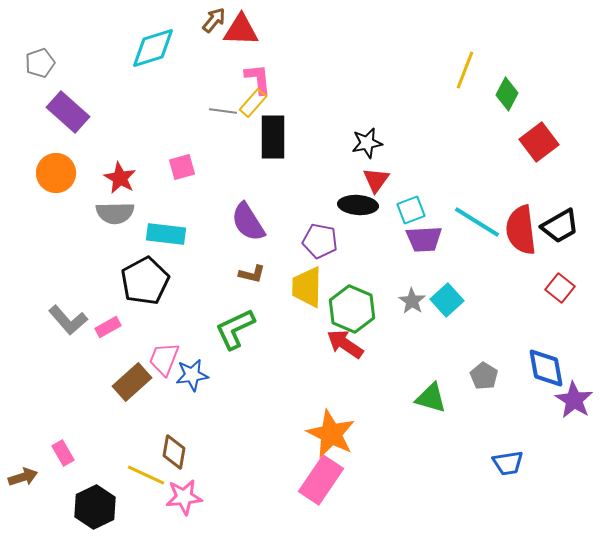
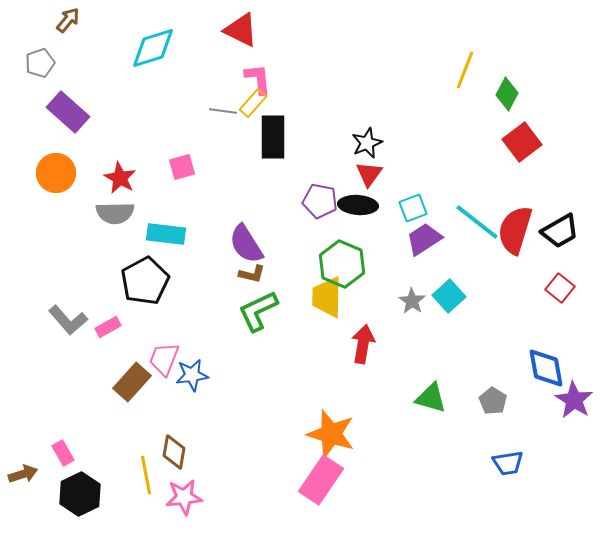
brown arrow at (214, 20): moved 146 px left
red triangle at (241, 30): rotated 24 degrees clockwise
red square at (539, 142): moved 17 px left
black star at (367, 143): rotated 12 degrees counterclockwise
red triangle at (376, 180): moved 7 px left, 6 px up
cyan square at (411, 210): moved 2 px right, 2 px up
purple semicircle at (248, 222): moved 2 px left, 22 px down
cyan line at (477, 222): rotated 6 degrees clockwise
black trapezoid at (560, 226): moved 5 px down
red semicircle at (521, 230): moved 6 px left; rotated 24 degrees clockwise
purple trapezoid at (424, 239): rotated 150 degrees clockwise
purple pentagon at (320, 241): moved 40 px up
yellow trapezoid at (307, 287): moved 20 px right, 10 px down
cyan square at (447, 300): moved 2 px right, 4 px up
green hexagon at (352, 309): moved 10 px left, 45 px up
green L-shape at (235, 329): moved 23 px right, 18 px up
red arrow at (345, 344): moved 18 px right; rotated 66 degrees clockwise
gray pentagon at (484, 376): moved 9 px right, 25 px down
brown rectangle at (132, 382): rotated 6 degrees counterclockwise
orange star at (331, 434): rotated 9 degrees counterclockwise
yellow line at (146, 475): rotated 54 degrees clockwise
brown arrow at (23, 477): moved 3 px up
black hexagon at (95, 507): moved 15 px left, 13 px up
